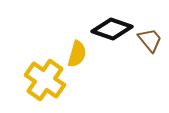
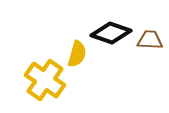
black diamond: moved 1 px left, 4 px down
brown trapezoid: rotated 48 degrees counterclockwise
